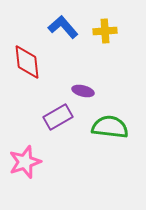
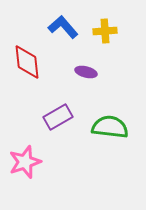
purple ellipse: moved 3 px right, 19 px up
